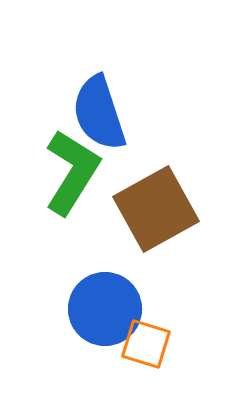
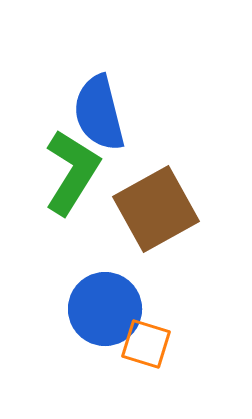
blue semicircle: rotated 4 degrees clockwise
